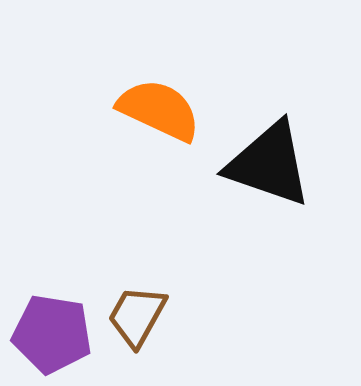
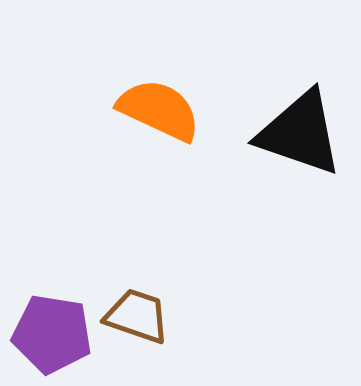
black triangle: moved 31 px right, 31 px up
brown trapezoid: rotated 80 degrees clockwise
